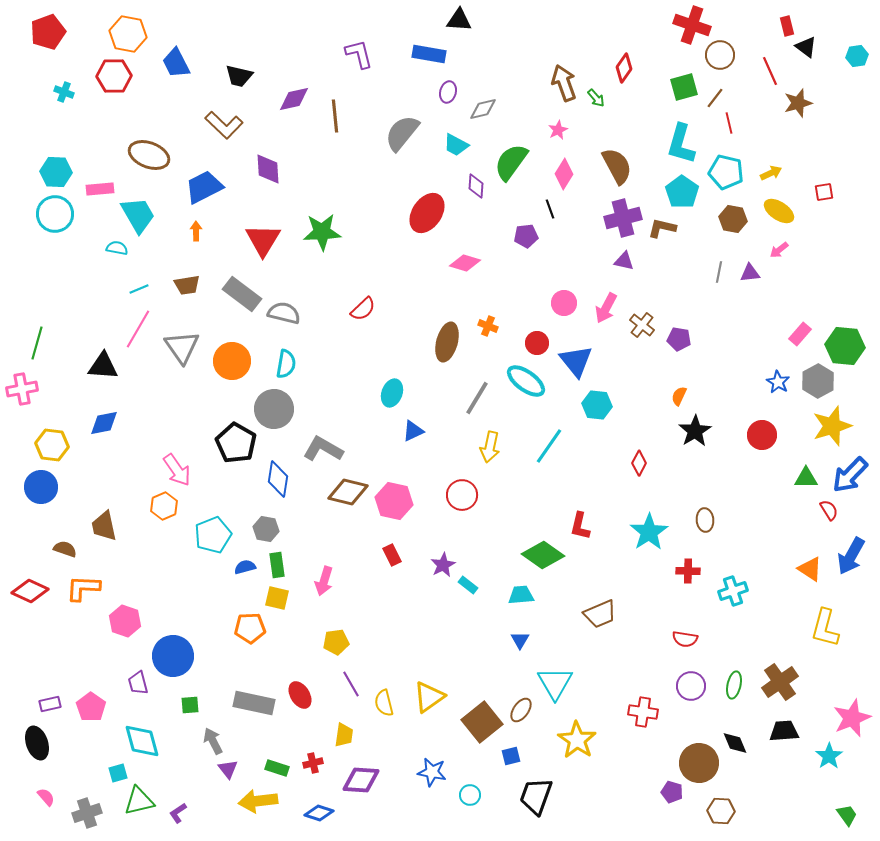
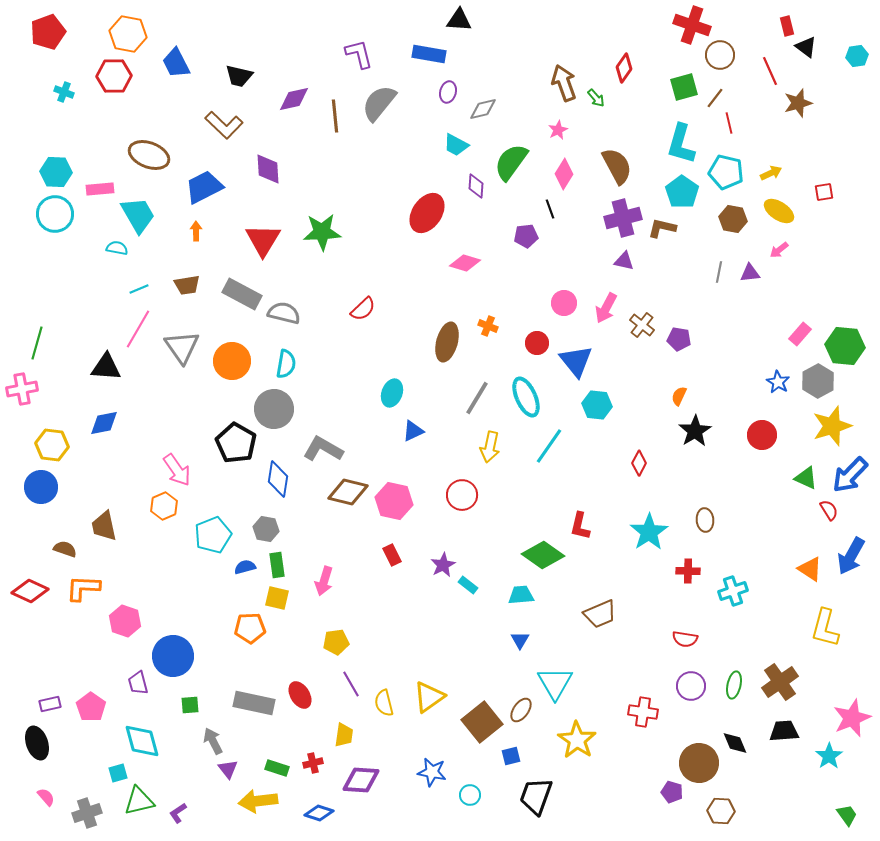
gray semicircle at (402, 133): moved 23 px left, 30 px up
gray rectangle at (242, 294): rotated 9 degrees counterclockwise
black triangle at (103, 366): moved 3 px right, 1 px down
cyan ellipse at (526, 381): moved 16 px down; rotated 30 degrees clockwise
green triangle at (806, 478): rotated 25 degrees clockwise
